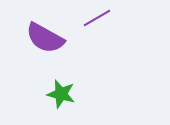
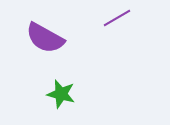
purple line: moved 20 px right
